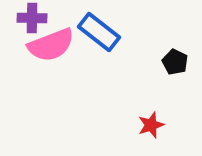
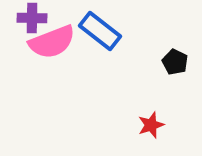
blue rectangle: moved 1 px right, 1 px up
pink semicircle: moved 1 px right, 3 px up
